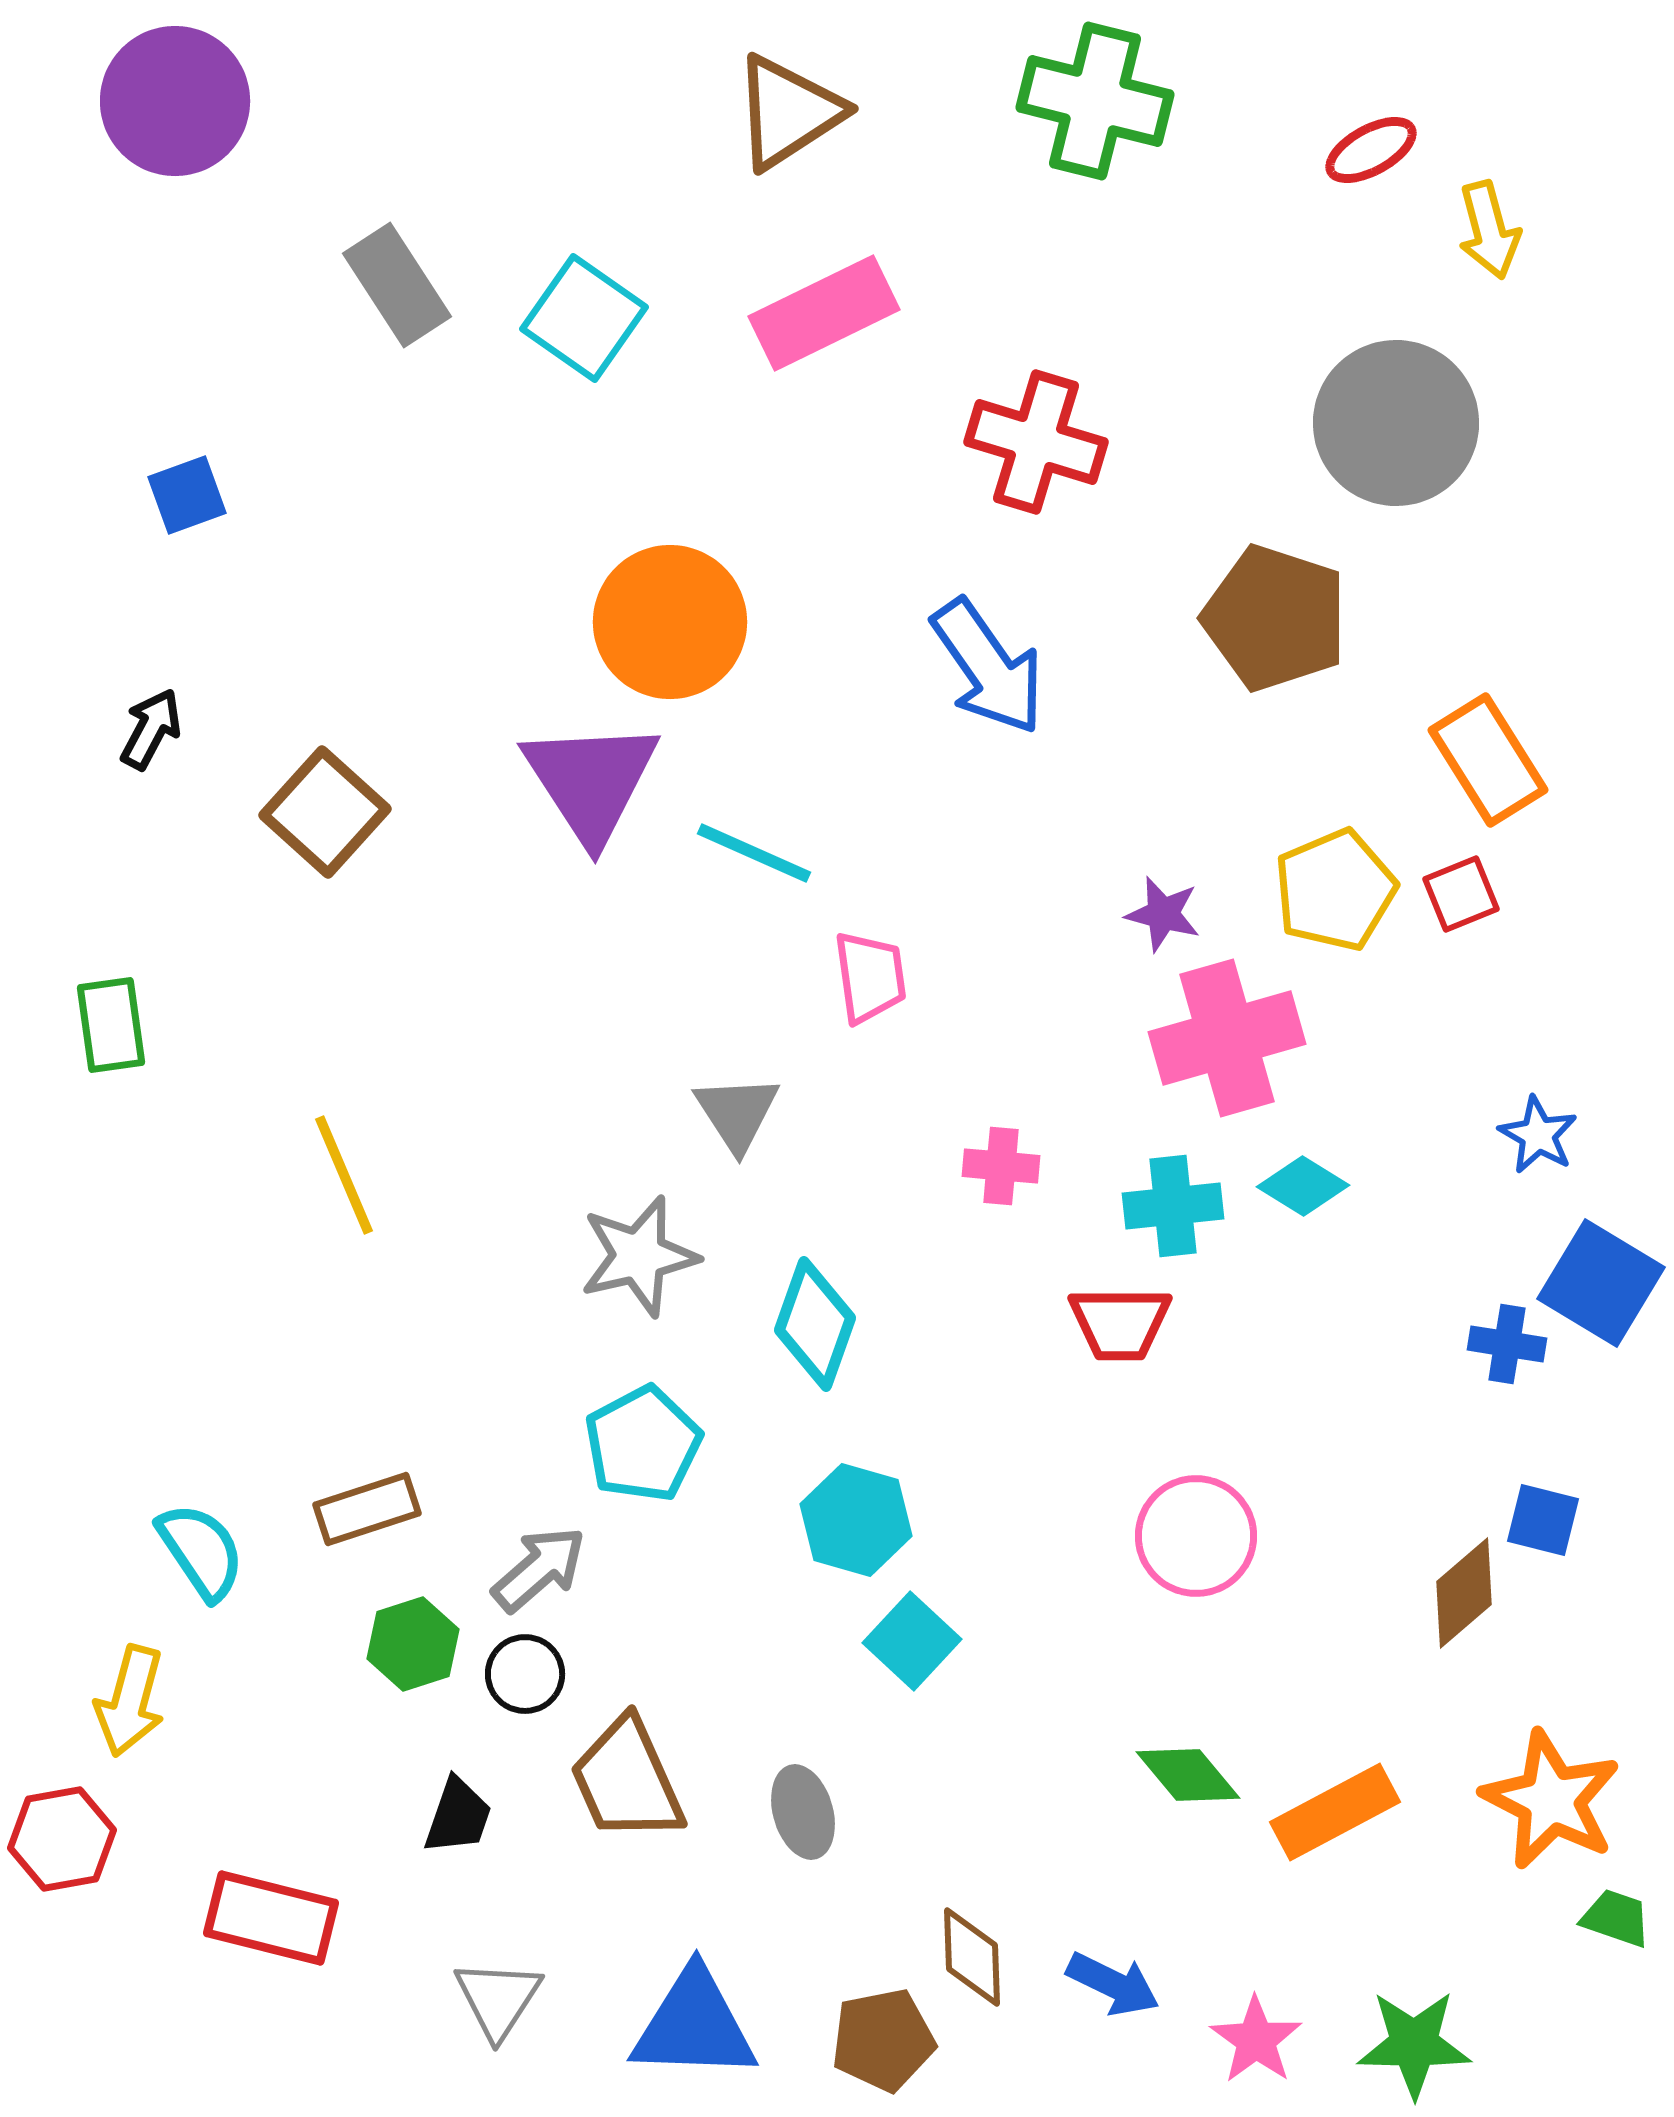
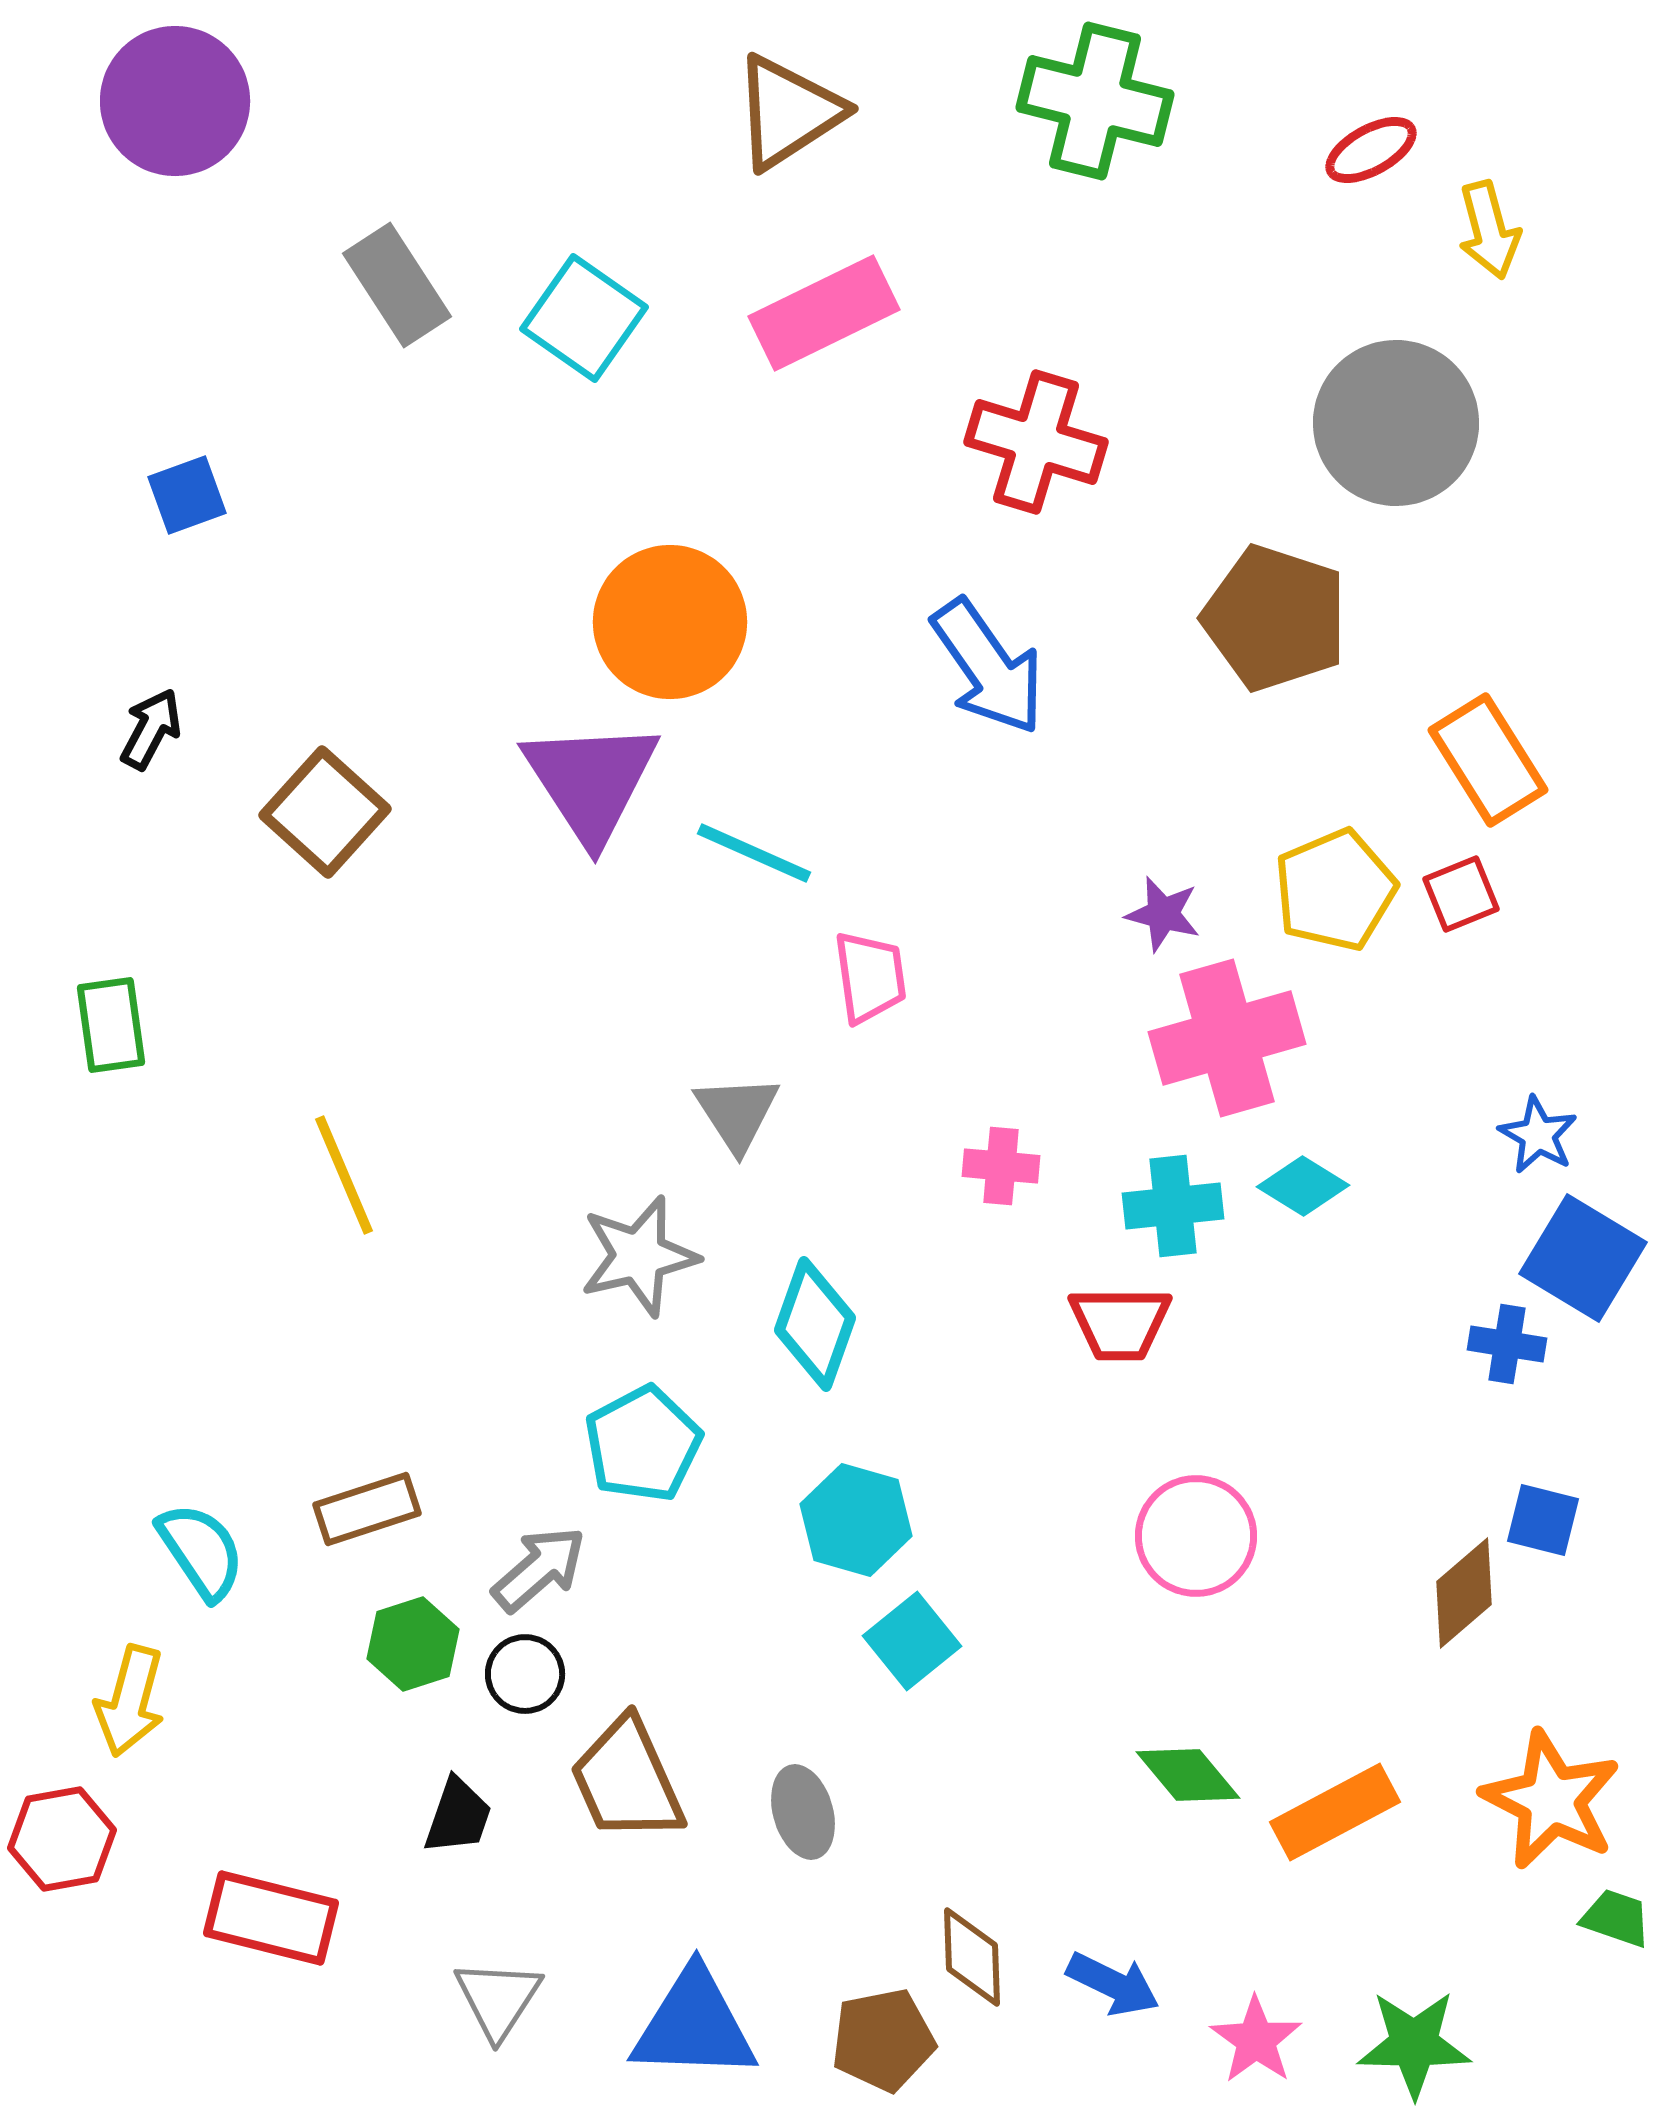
blue square at (1601, 1283): moved 18 px left, 25 px up
cyan square at (912, 1641): rotated 8 degrees clockwise
